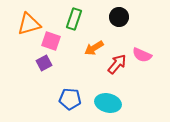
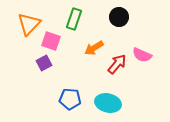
orange triangle: rotated 30 degrees counterclockwise
